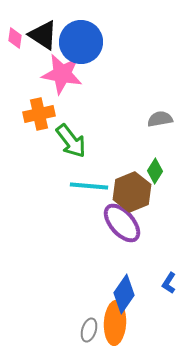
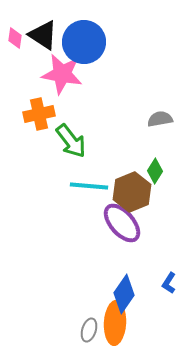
blue circle: moved 3 px right
